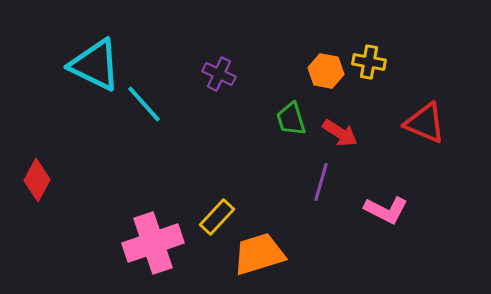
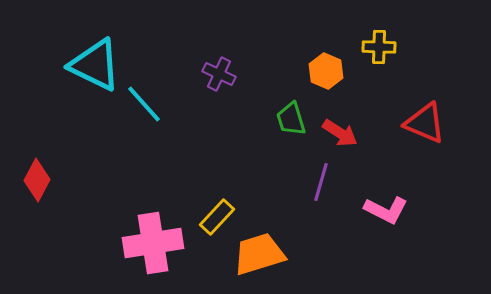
yellow cross: moved 10 px right, 15 px up; rotated 8 degrees counterclockwise
orange hexagon: rotated 12 degrees clockwise
pink cross: rotated 10 degrees clockwise
